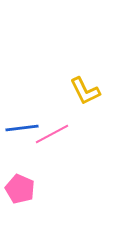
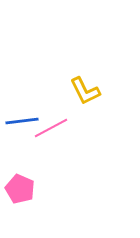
blue line: moved 7 px up
pink line: moved 1 px left, 6 px up
